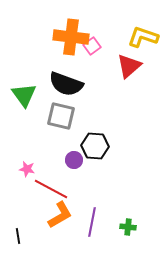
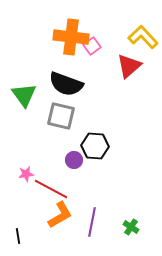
yellow L-shape: rotated 28 degrees clockwise
pink star: moved 1 px left, 5 px down; rotated 21 degrees counterclockwise
green cross: moved 3 px right; rotated 28 degrees clockwise
